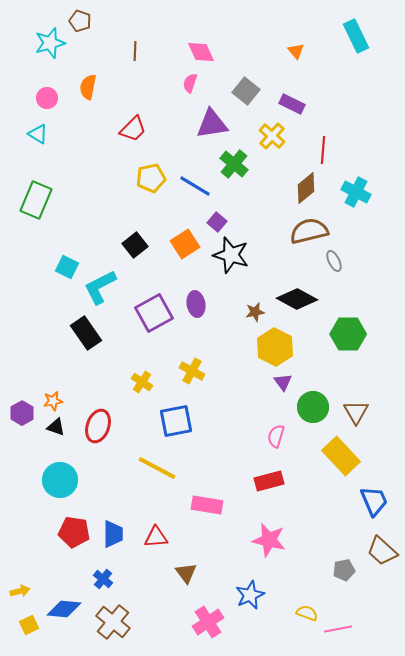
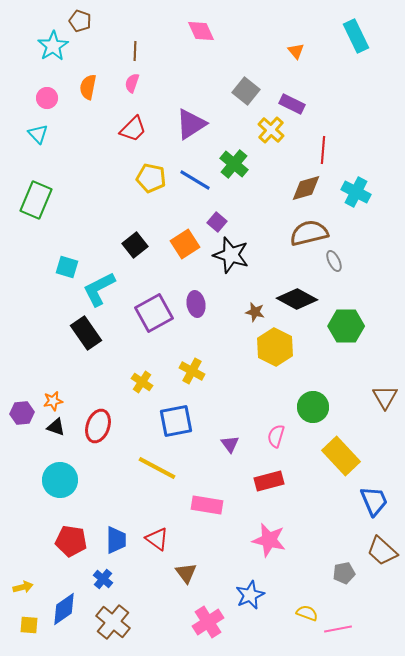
cyan star at (50, 43): moved 3 px right, 3 px down; rotated 16 degrees counterclockwise
pink diamond at (201, 52): moved 21 px up
pink semicircle at (190, 83): moved 58 px left
purple triangle at (212, 124): moved 21 px left; rotated 24 degrees counterclockwise
cyan triangle at (38, 134): rotated 15 degrees clockwise
yellow cross at (272, 136): moved 1 px left, 6 px up
yellow pentagon at (151, 178): rotated 24 degrees clockwise
blue line at (195, 186): moved 6 px up
brown diamond at (306, 188): rotated 24 degrees clockwise
brown semicircle at (309, 231): moved 2 px down
cyan square at (67, 267): rotated 10 degrees counterclockwise
cyan L-shape at (100, 287): moved 1 px left, 2 px down
brown star at (255, 312): rotated 24 degrees clockwise
green hexagon at (348, 334): moved 2 px left, 8 px up
purple triangle at (283, 382): moved 53 px left, 62 px down
brown triangle at (356, 412): moved 29 px right, 15 px up
purple hexagon at (22, 413): rotated 25 degrees clockwise
red pentagon at (74, 532): moved 3 px left, 9 px down
blue trapezoid at (113, 534): moved 3 px right, 6 px down
red triangle at (156, 537): moved 1 px right, 2 px down; rotated 40 degrees clockwise
gray pentagon at (344, 570): moved 3 px down
yellow arrow at (20, 591): moved 3 px right, 4 px up
blue diamond at (64, 609): rotated 40 degrees counterclockwise
yellow square at (29, 625): rotated 30 degrees clockwise
